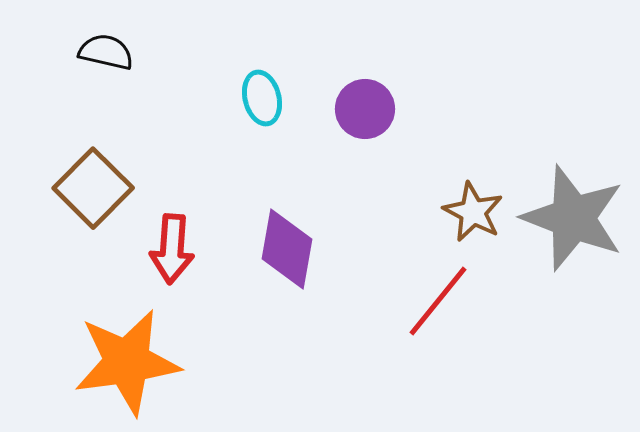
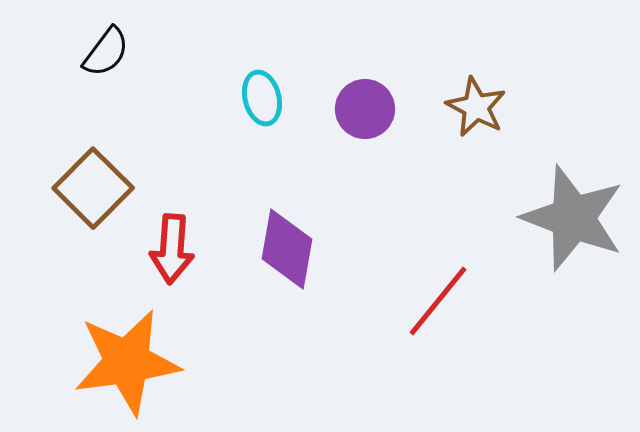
black semicircle: rotated 114 degrees clockwise
brown star: moved 3 px right, 105 px up
